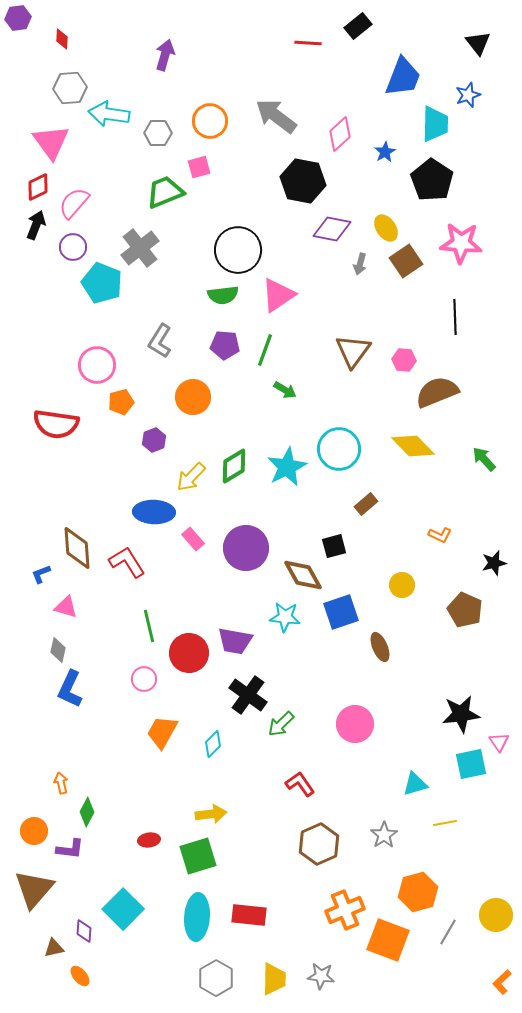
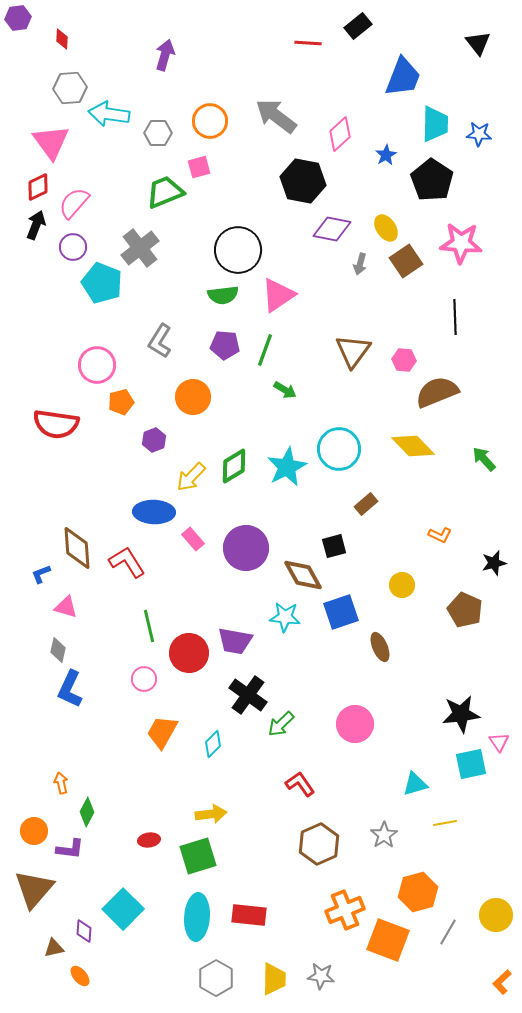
blue star at (468, 95): moved 11 px right, 39 px down; rotated 25 degrees clockwise
blue star at (385, 152): moved 1 px right, 3 px down
